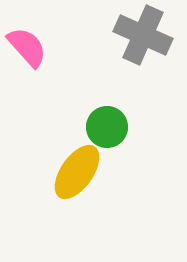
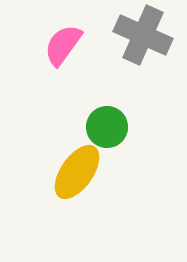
pink semicircle: moved 36 px right, 2 px up; rotated 102 degrees counterclockwise
